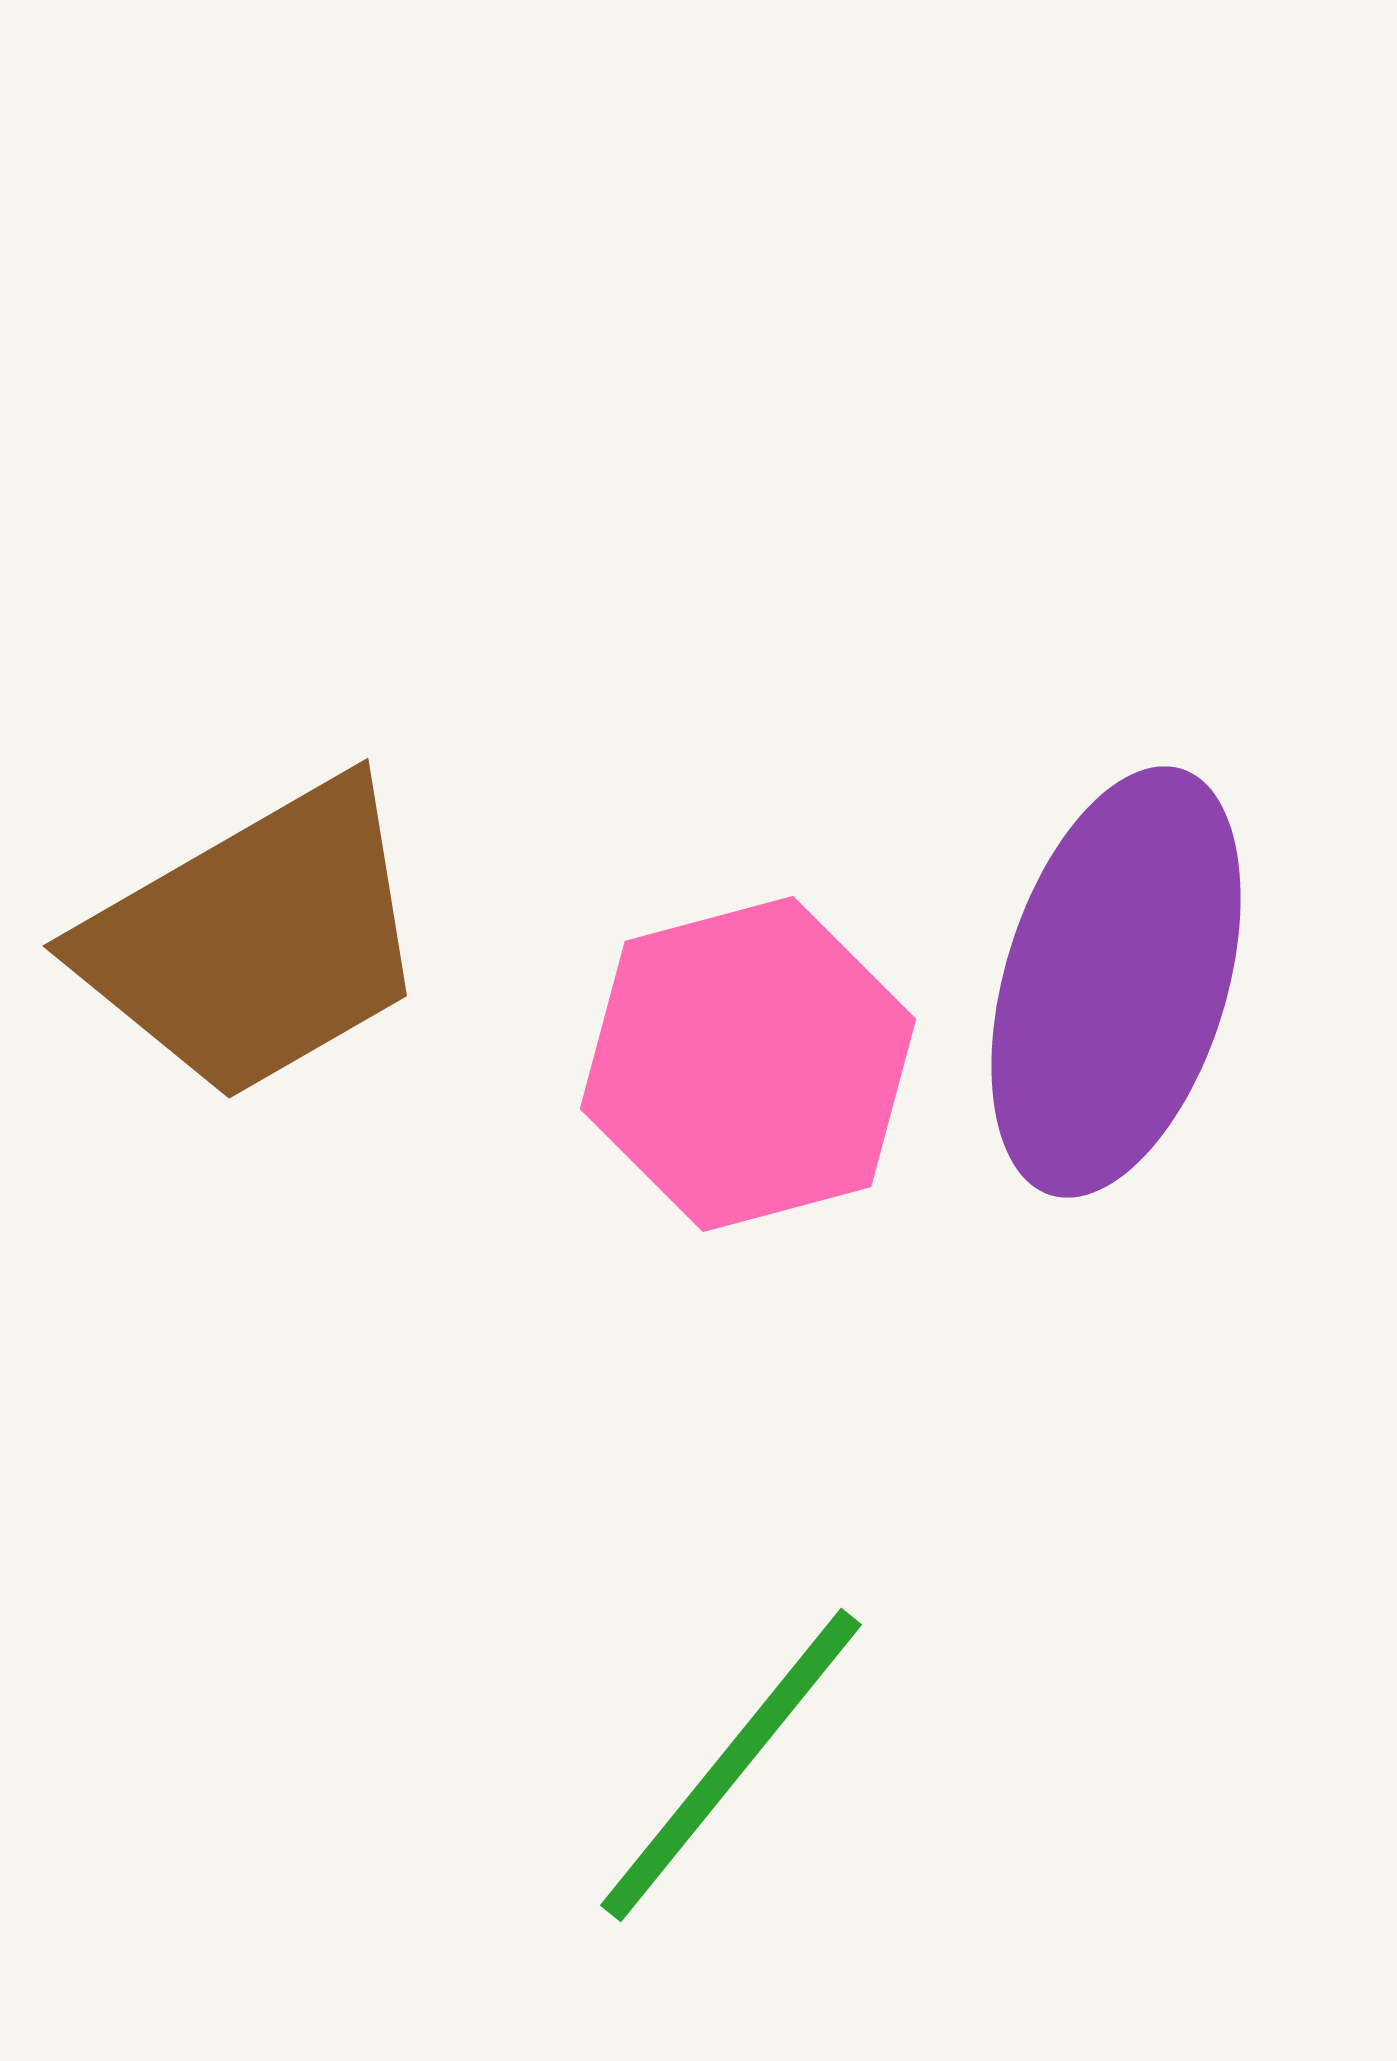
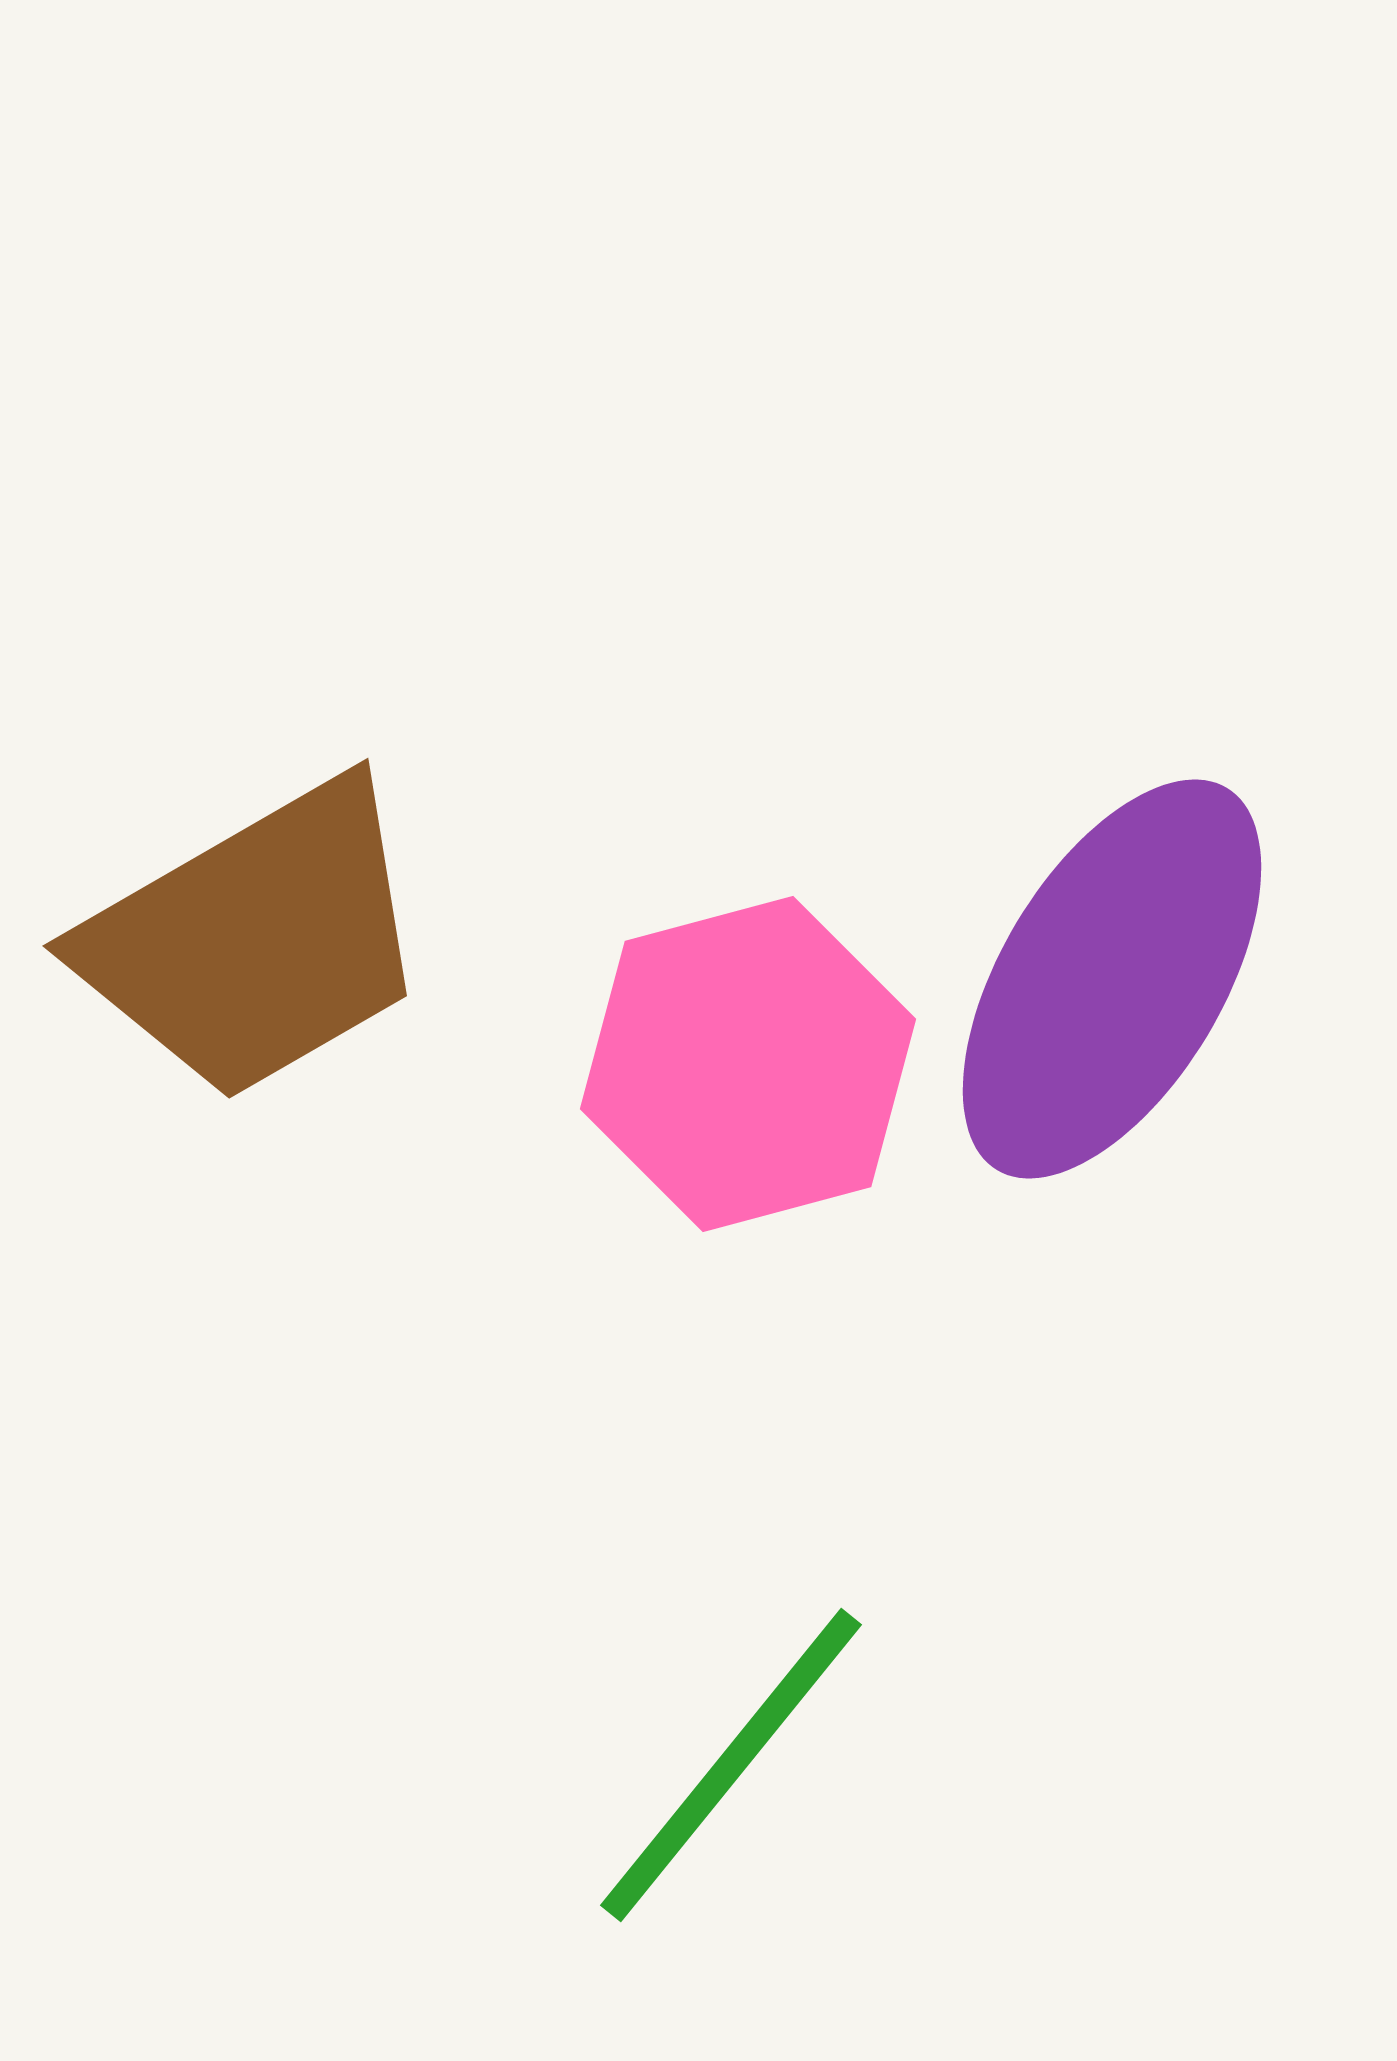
purple ellipse: moved 4 px left, 3 px up; rotated 14 degrees clockwise
